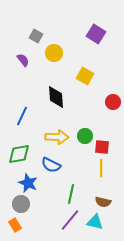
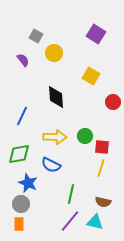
yellow square: moved 6 px right
yellow arrow: moved 2 px left
yellow line: rotated 18 degrees clockwise
purple line: moved 1 px down
orange rectangle: moved 4 px right, 1 px up; rotated 32 degrees clockwise
